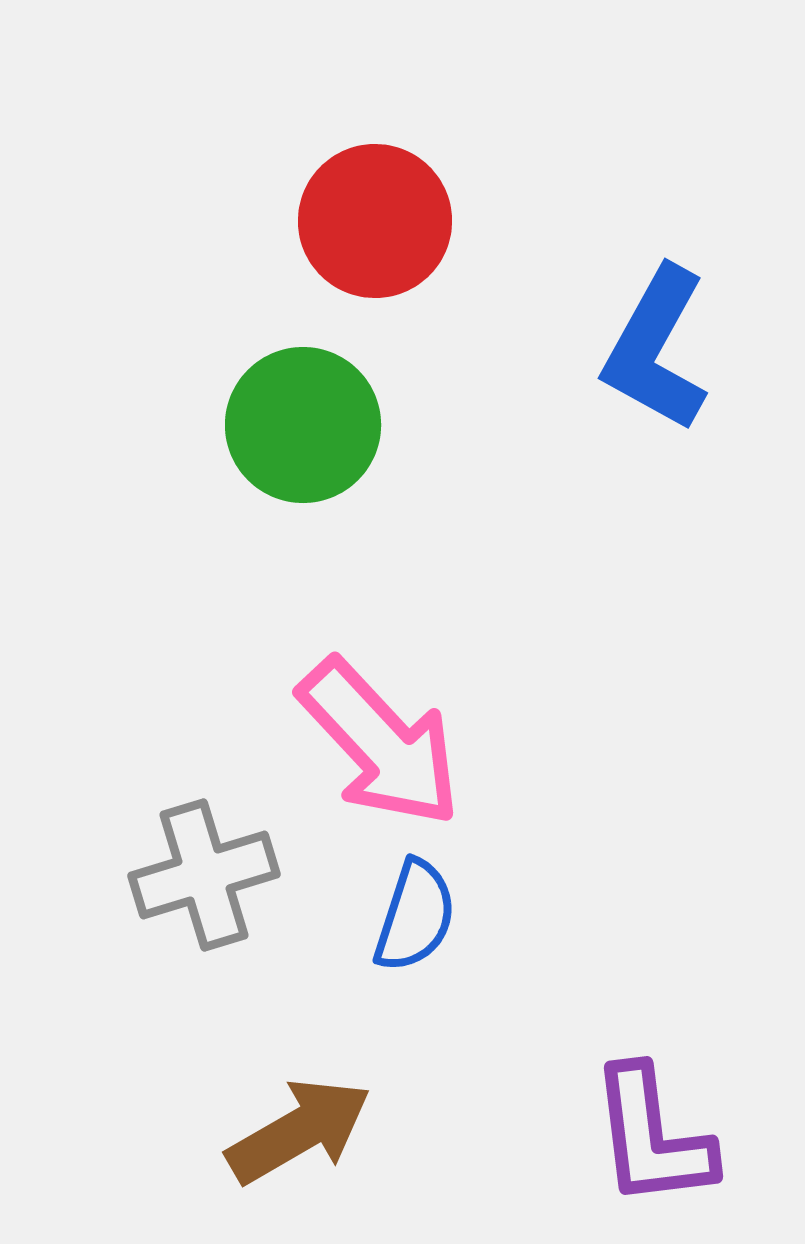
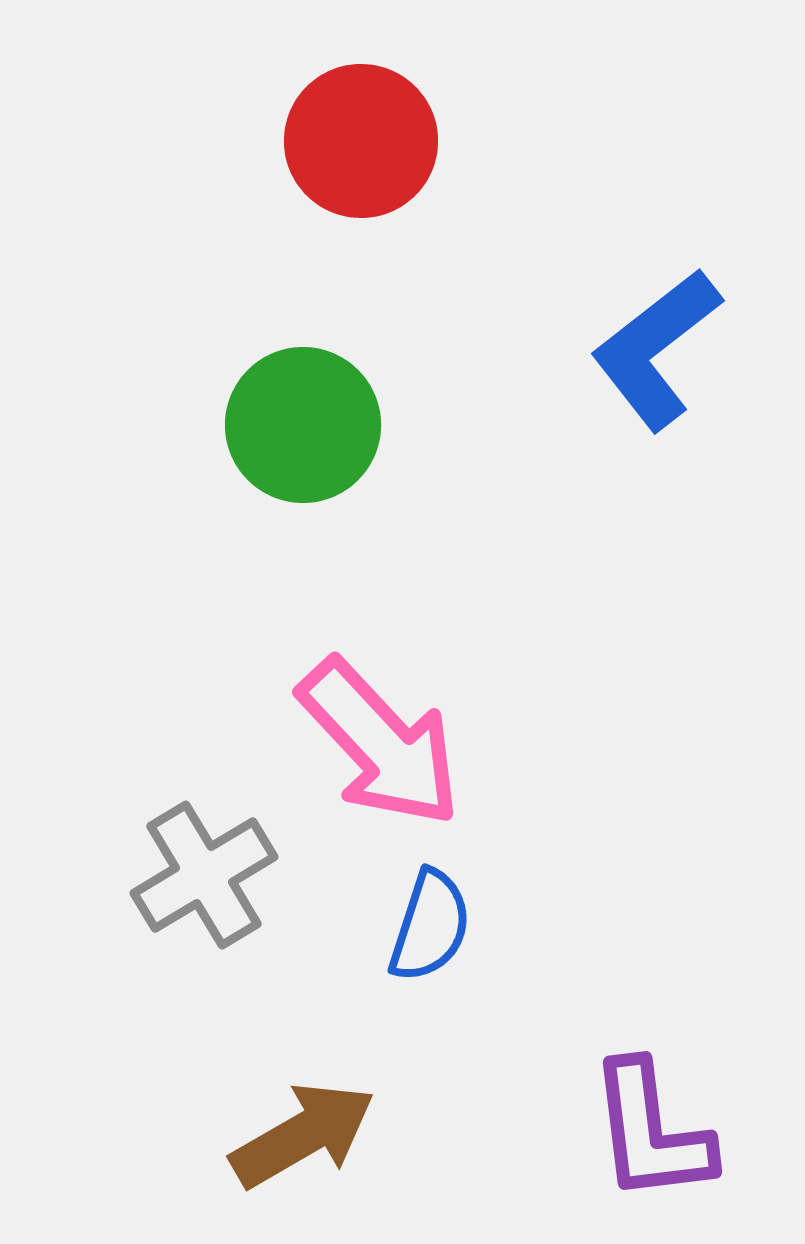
red circle: moved 14 px left, 80 px up
blue L-shape: rotated 23 degrees clockwise
gray cross: rotated 14 degrees counterclockwise
blue semicircle: moved 15 px right, 10 px down
brown arrow: moved 4 px right, 4 px down
purple L-shape: moved 1 px left, 5 px up
